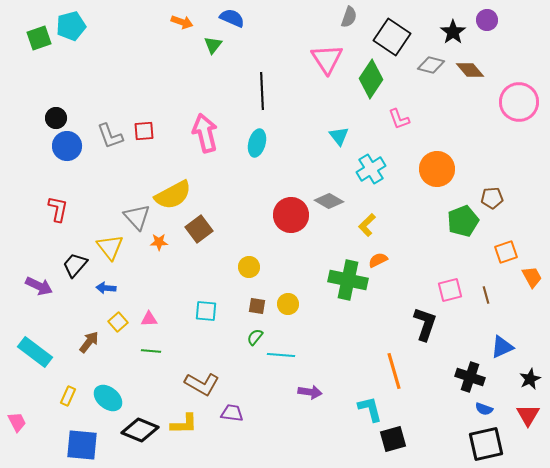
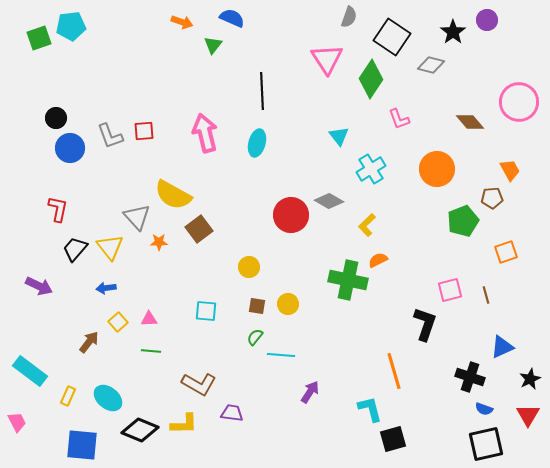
cyan pentagon at (71, 26): rotated 8 degrees clockwise
brown diamond at (470, 70): moved 52 px down
blue circle at (67, 146): moved 3 px right, 2 px down
yellow semicircle at (173, 195): rotated 57 degrees clockwise
black trapezoid at (75, 265): moved 16 px up
orange trapezoid at (532, 277): moved 22 px left, 107 px up
blue arrow at (106, 288): rotated 12 degrees counterclockwise
cyan rectangle at (35, 352): moved 5 px left, 19 px down
brown L-shape at (202, 384): moved 3 px left
purple arrow at (310, 392): rotated 65 degrees counterclockwise
